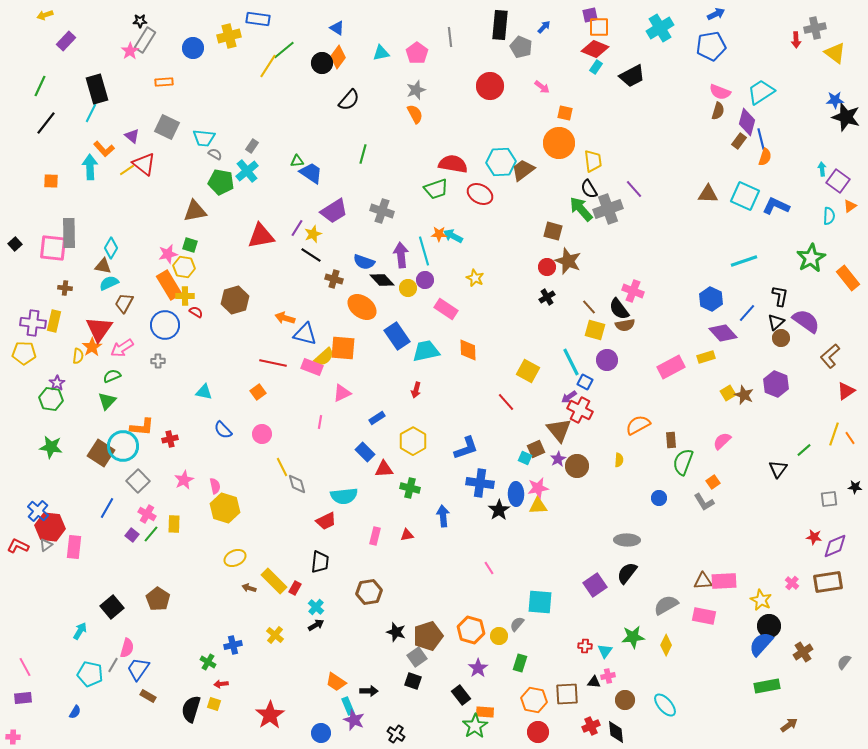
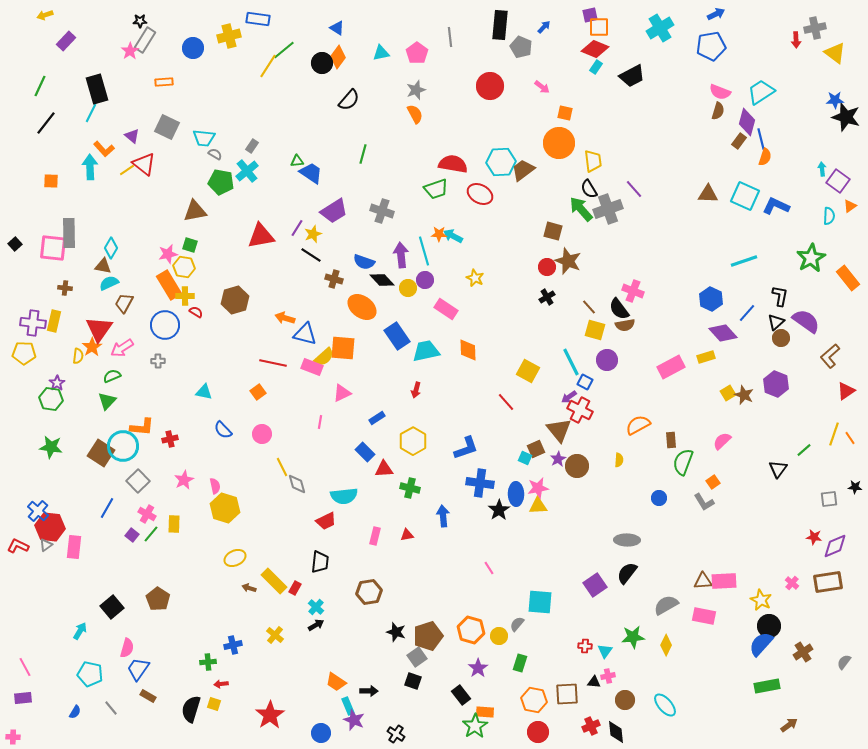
green cross at (208, 662): rotated 35 degrees counterclockwise
gray line at (113, 665): moved 2 px left, 43 px down; rotated 70 degrees counterclockwise
